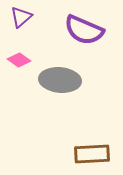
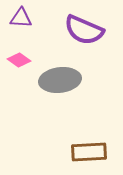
purple triangle: moved 1 px down; rotated 45 degrees clockwise
gray ellipse: rotated 12 degrees counterclockwise
brown rectangle: moved 3 px left, 2 px up
